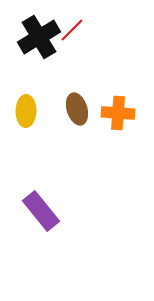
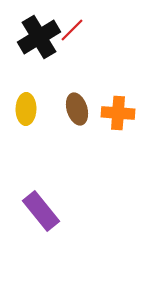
yellow ellipse: moved 2 px up
